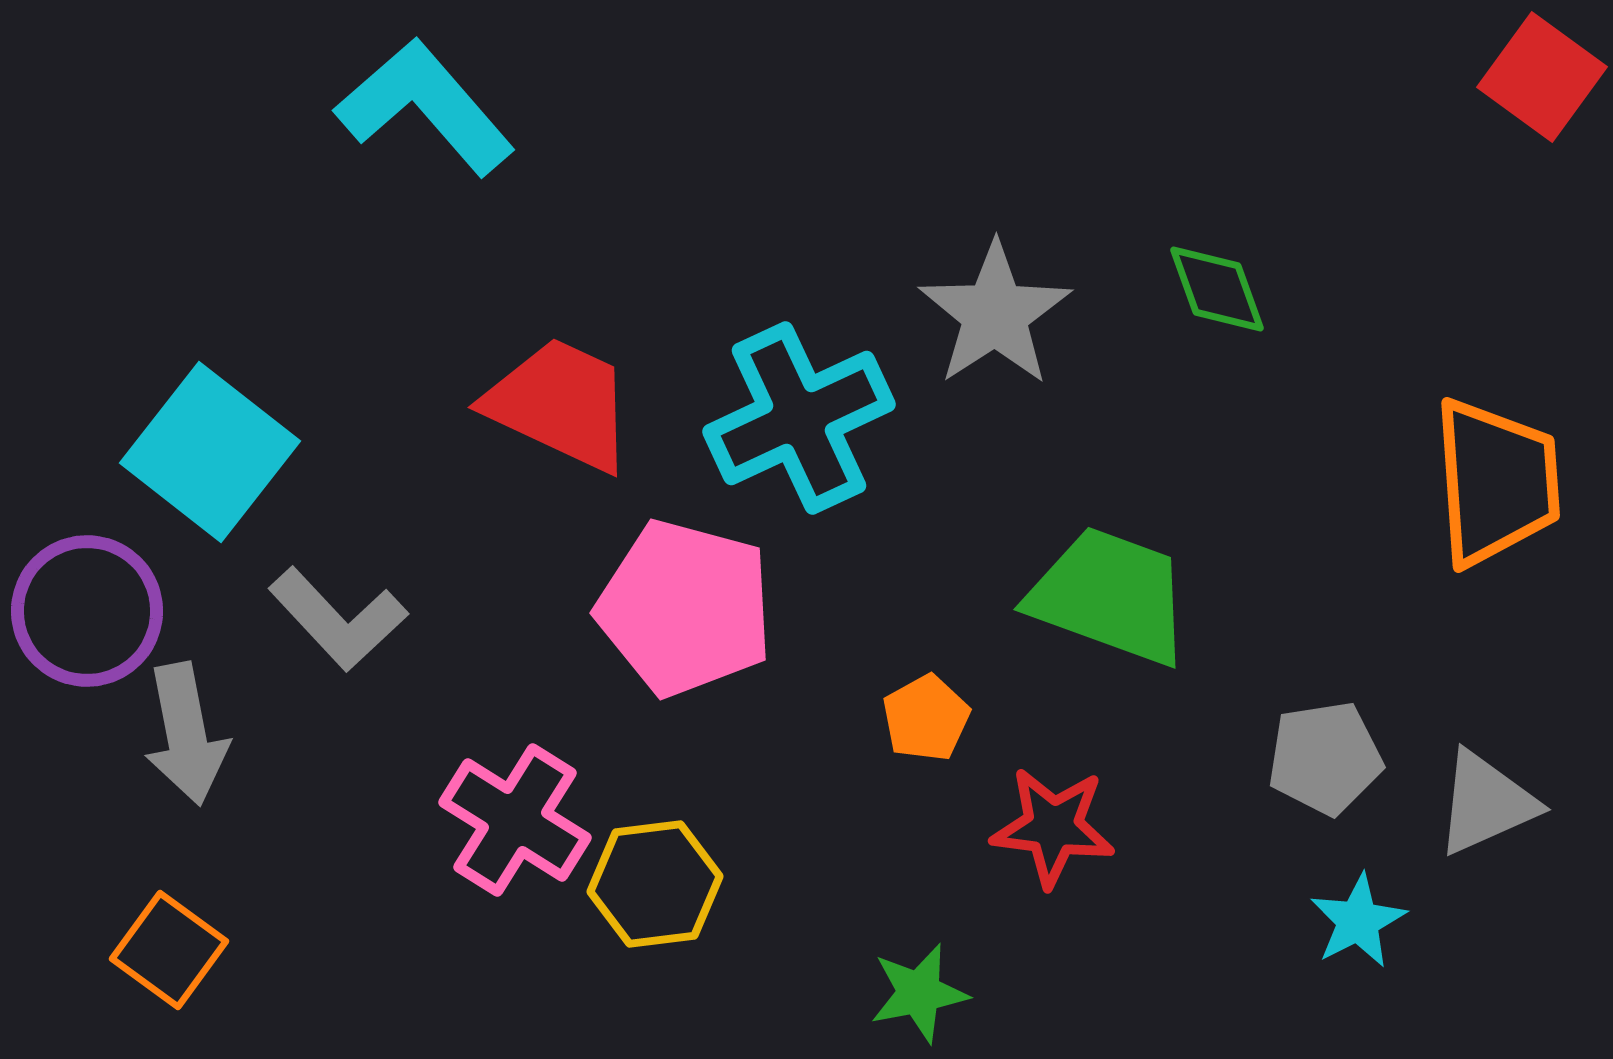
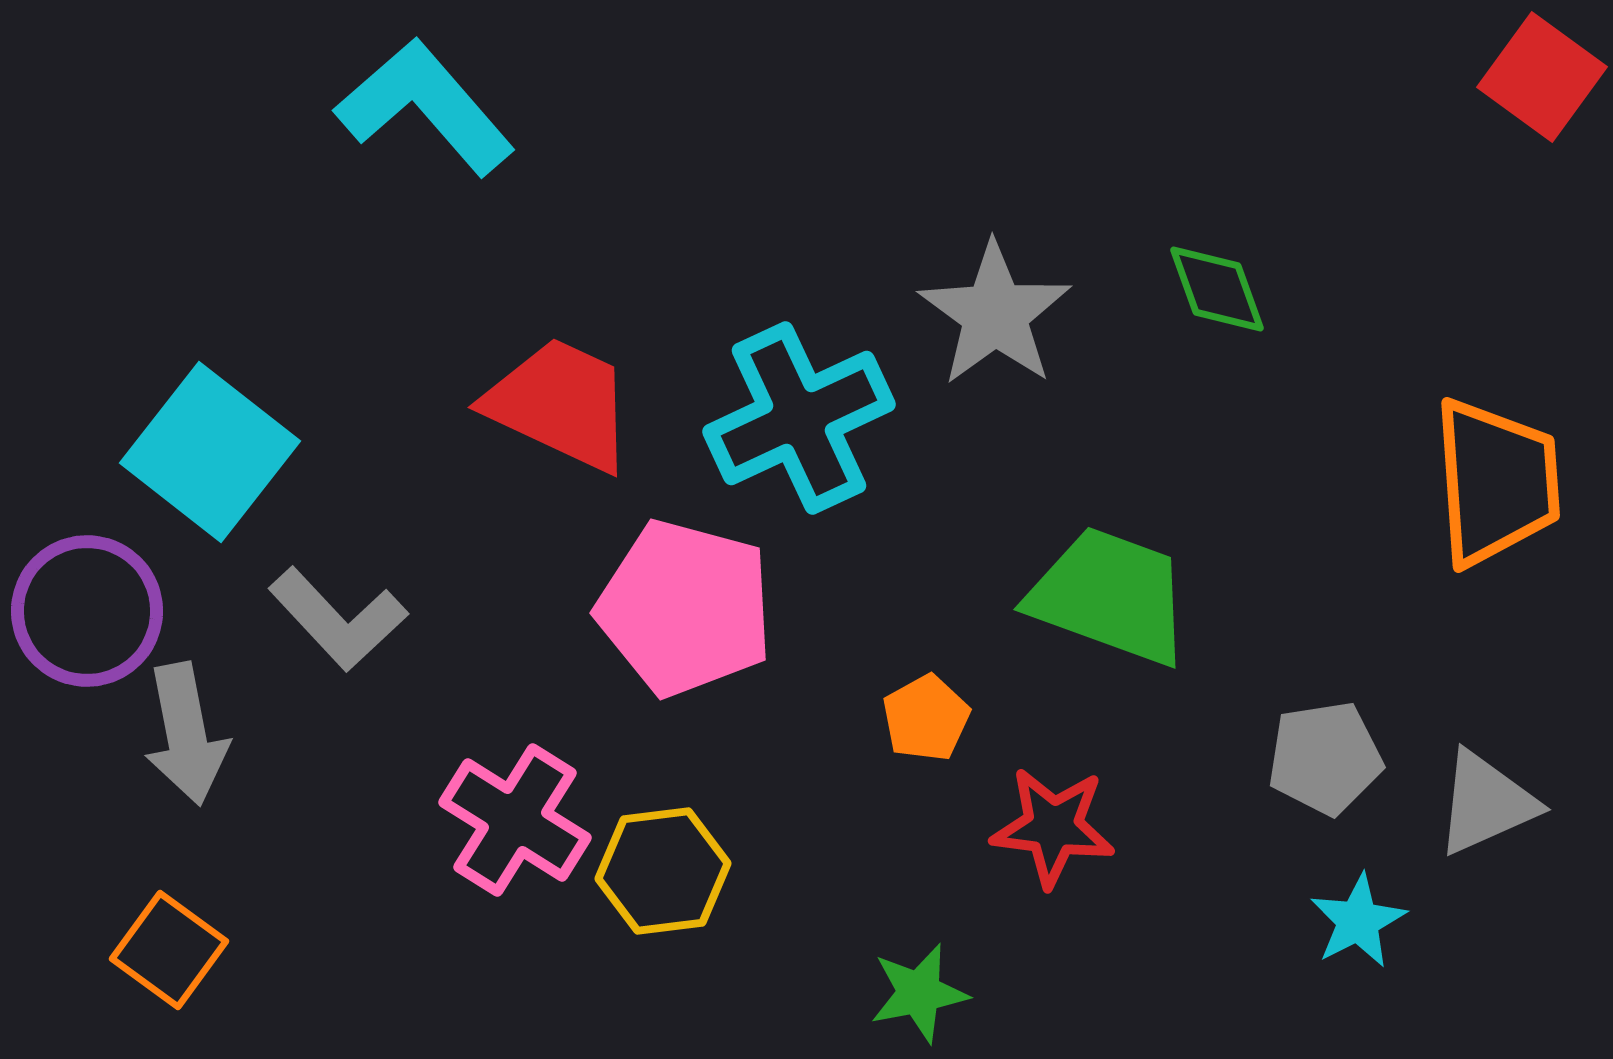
gray star: rotated 3 degrees counterclockwise
yellow hexagon: moved 8 px right, 13 px up
